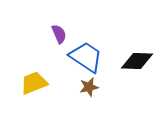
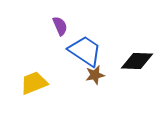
purple semicircle: moved 1 px right, 8 px up
blue trapezoid: moved 1 px left, 6 px up
brown star: moved 6 px right, 12 px up
